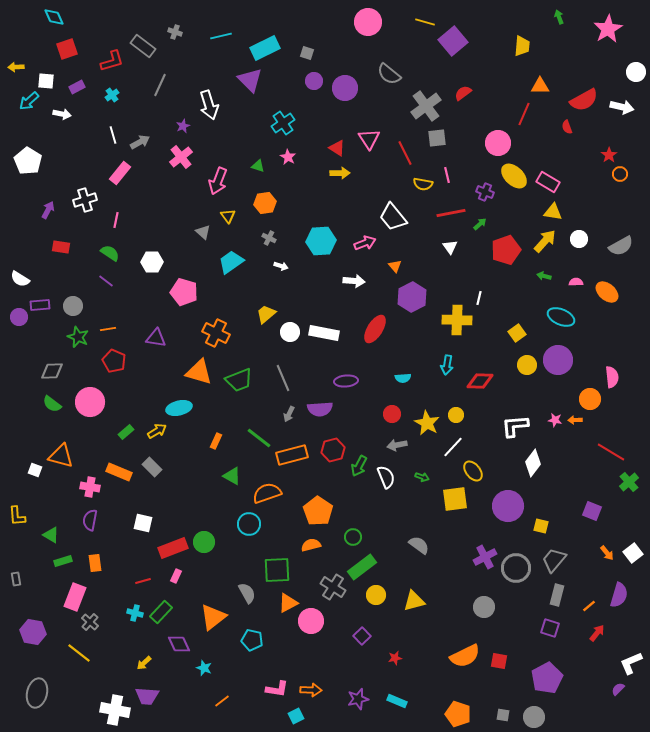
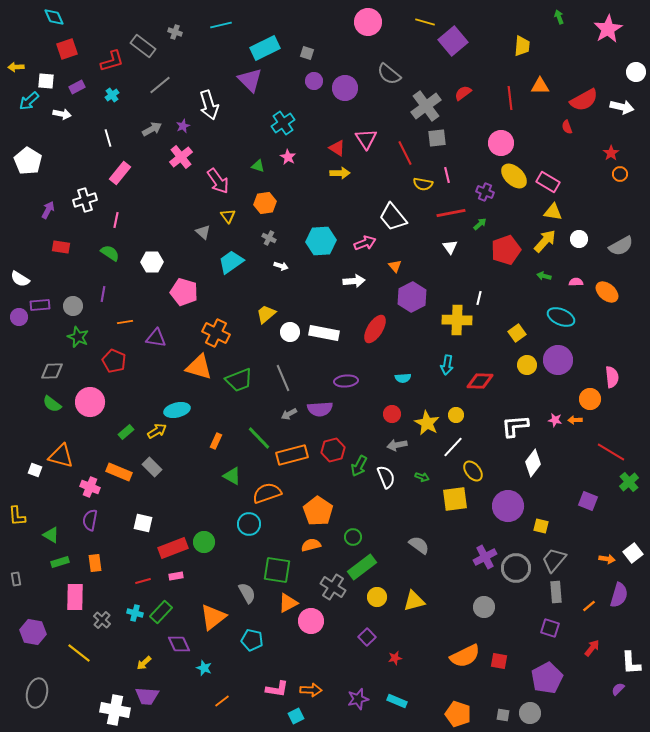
cyan line at (221, 36): moved 11 px up
gray line at (160, 85): rotated 25 degrees clockwise
red line at (524, 114): moved 14 px left, 16 px up; rotated 30 degrees counterclockwise
white line at (113, 135): moved 5 px left, 3 px down
pink triangle at (369, 139): moved 3 px left
gray arrow at (140, 142): moved 12 px right, 13 px up
pink circle at (498, 143): moved 3 px right
red star at (609, 155): moved 2 px right, 2 px up
pink arrow at (218, 181): rotated 56 degrees counterclockwise
purple line at (106, 281): moved 3 px left, 13 px down; rotated 63 degrees clockwise
white arrow at (354, 281): rotated 10 degrees counterclockwise
orange line at (108, 329): moved 17 px right, 7 px up
orange triangle at (199, 372): moved 5 px up
cyan ellipse at (179, 408): moved 2 px left, 2 px down
gray arrow at (289, 414): rotated 35 degrees clockwise
green line at (259, 438): rotated 8 degrees clockwise
pink cross at (90, 487): rotated 12 degrees clockwise
purple square at (592, 511): moved 4 px left, 10 px up
orange arrow at (607, 553): moved 6 px down; rotated 42 degrees counterclockwise
green rectangle at (63, 561): moved 3 px left, 1 px down
green square at (277, 570): rotated 12 degrees clockwise
pink rectangle at (176, 576): rotated 56 degrees clockwise
yellow circle at (376, 595): moved 1 px right, 2 px down
gray rectangle at (557, 595): moved 1 px left, 3 px up; rotated 20 degrees counterclockwise
pink rectangle at (75, 597): rotated 20 degrees counterclockwise
gray cross at (90, 622): moved 12 px right, 2 px up
red arrow at (597, 633): moved 5 px left, 15 px down
purple square at (362, 636): moved 5 px right, 1 px down
white L-shape at (631, 663): rotated 70 degrees counterclockwise
gray circle at (534, 717): moved 4 px left, 4 px up
